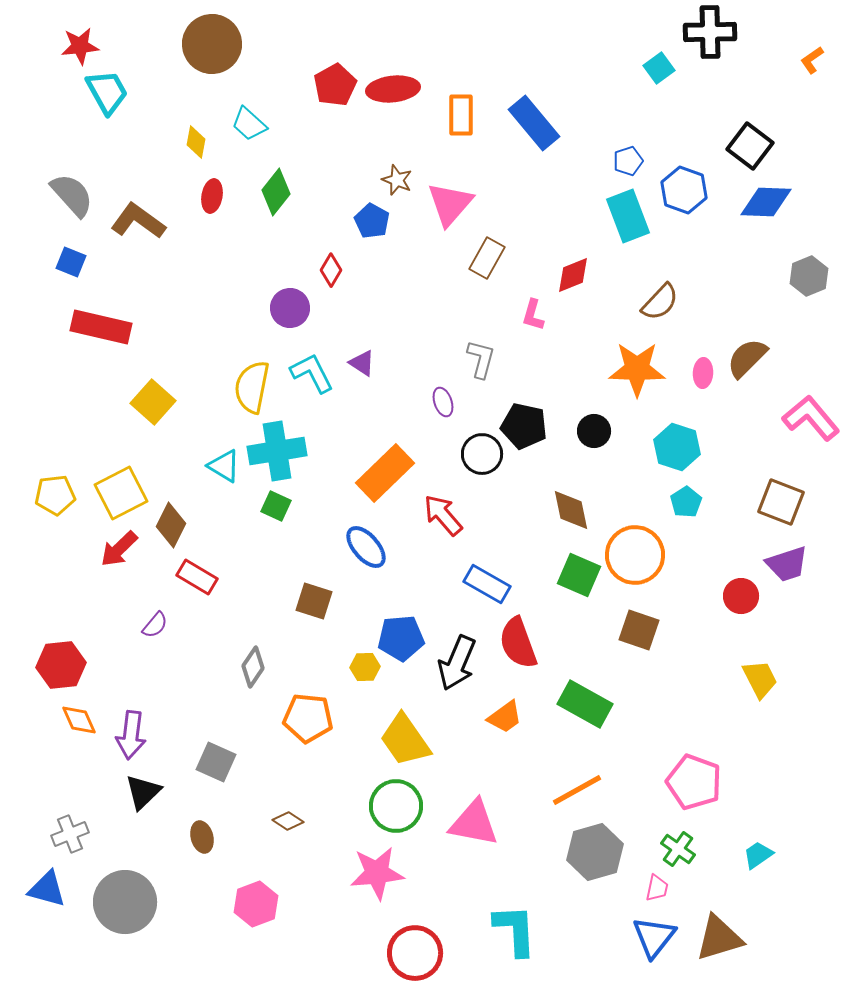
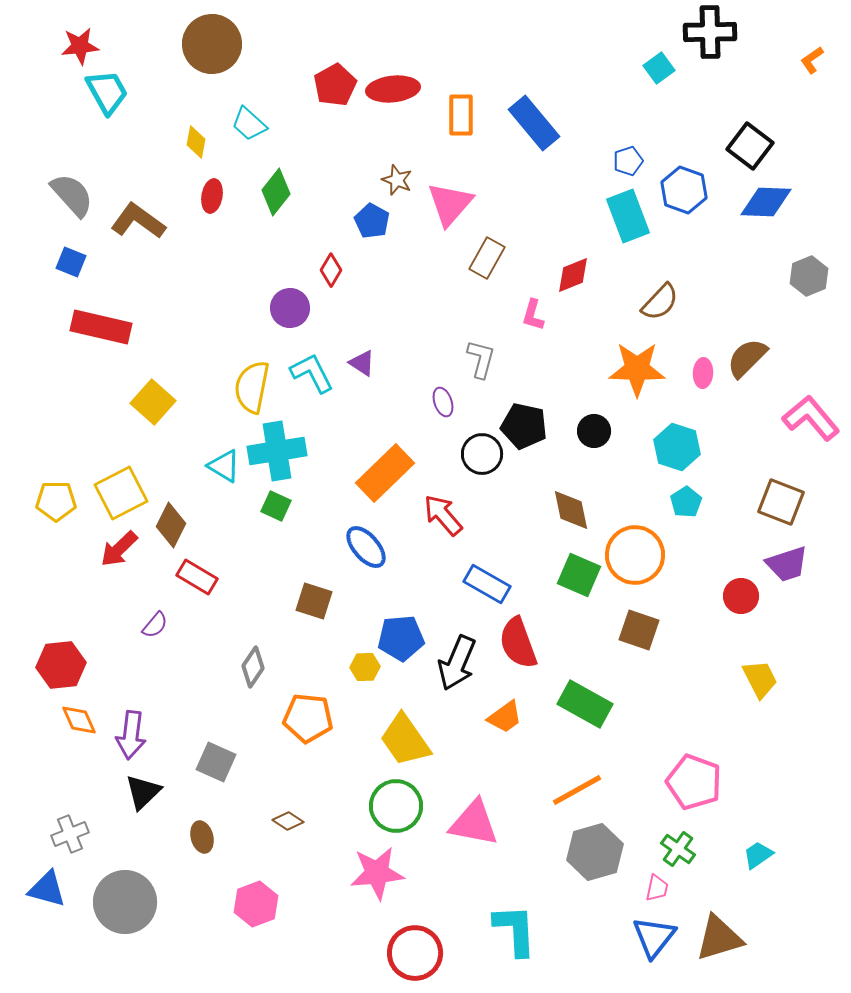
yellow pentagon at (55, 495): moved 1 px right, 6 px down; rotated 6 degrees clockwise
